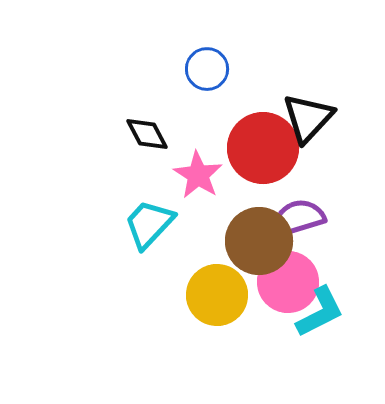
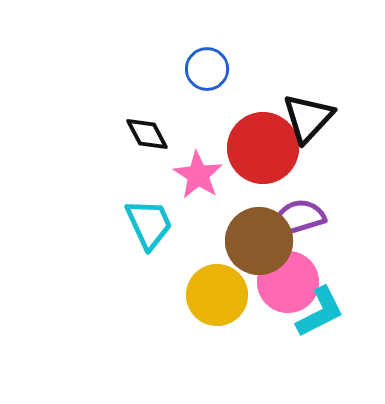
cyan trapezoid: rotated 112 degrees clockwise
